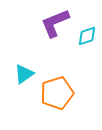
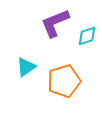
cyan triangle: moved 2 px right, 7 px up
orange pentagon: moved 7 px right, 12 px up
